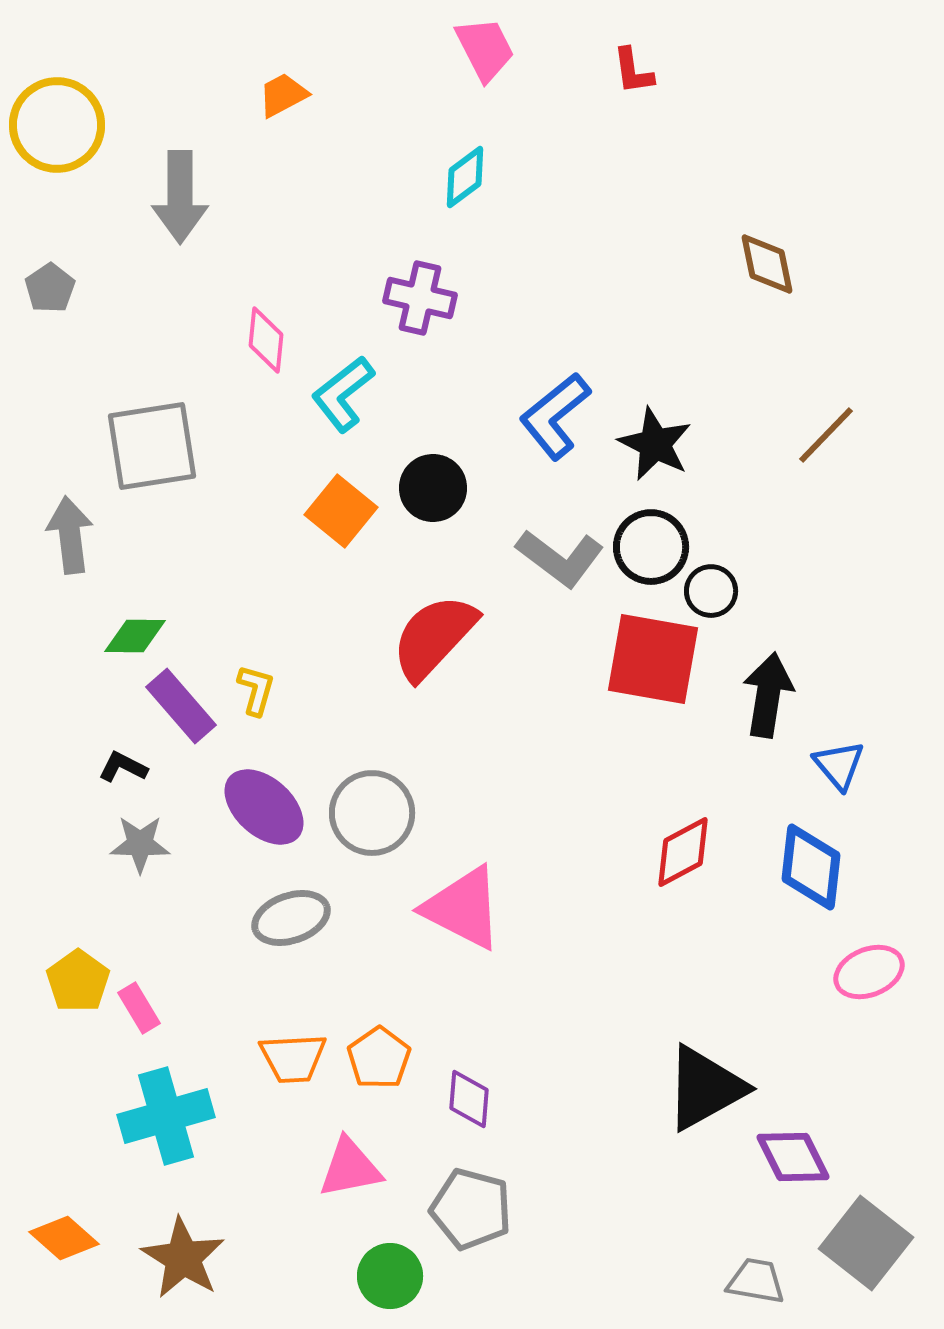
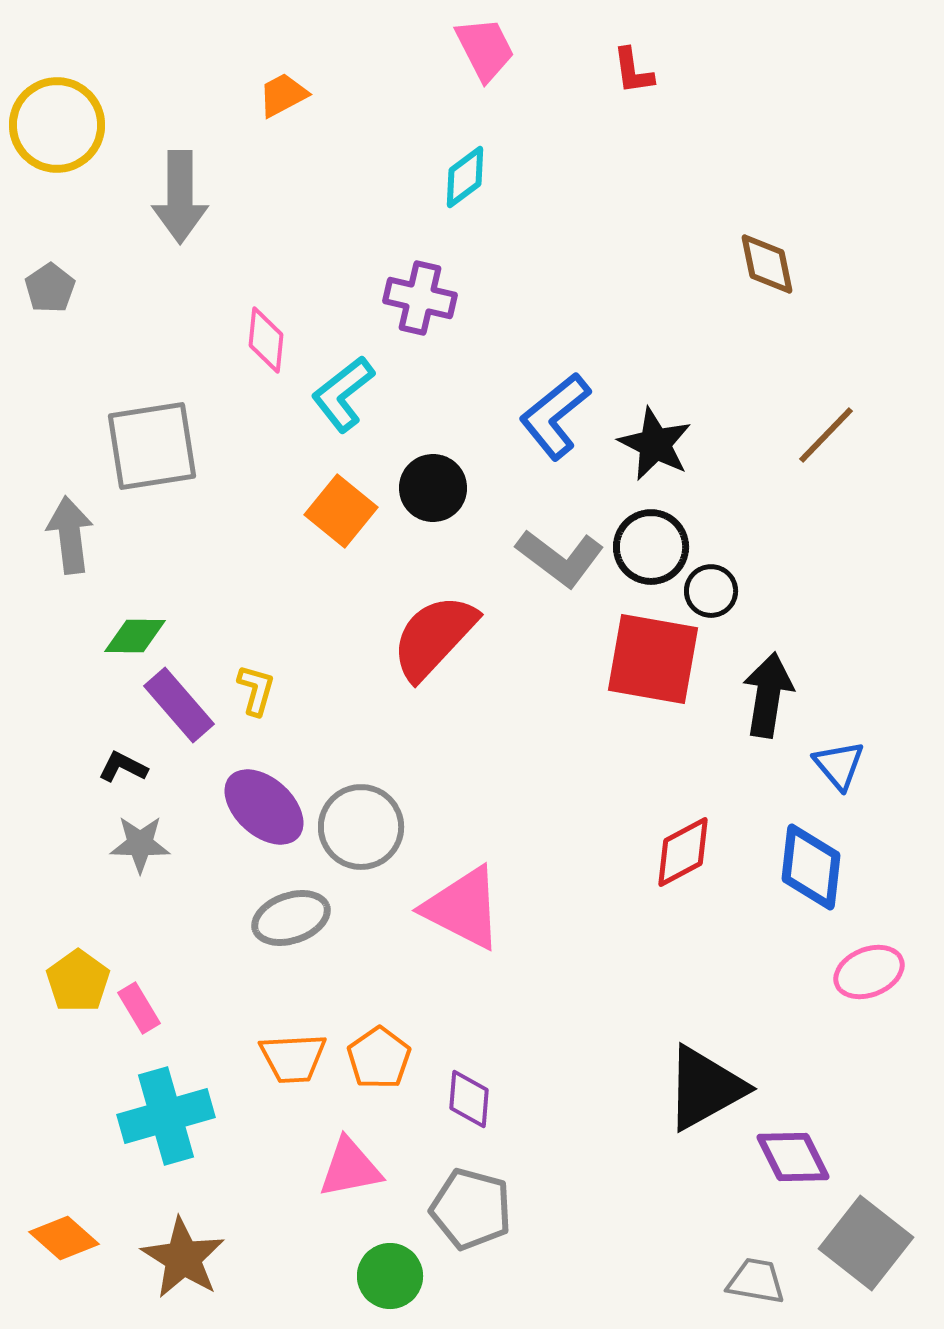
purple rectangle at (181, 706): moved 2 px left, 1 px up
gray circle at (372, 813): moved 11 px left, 14 px down
